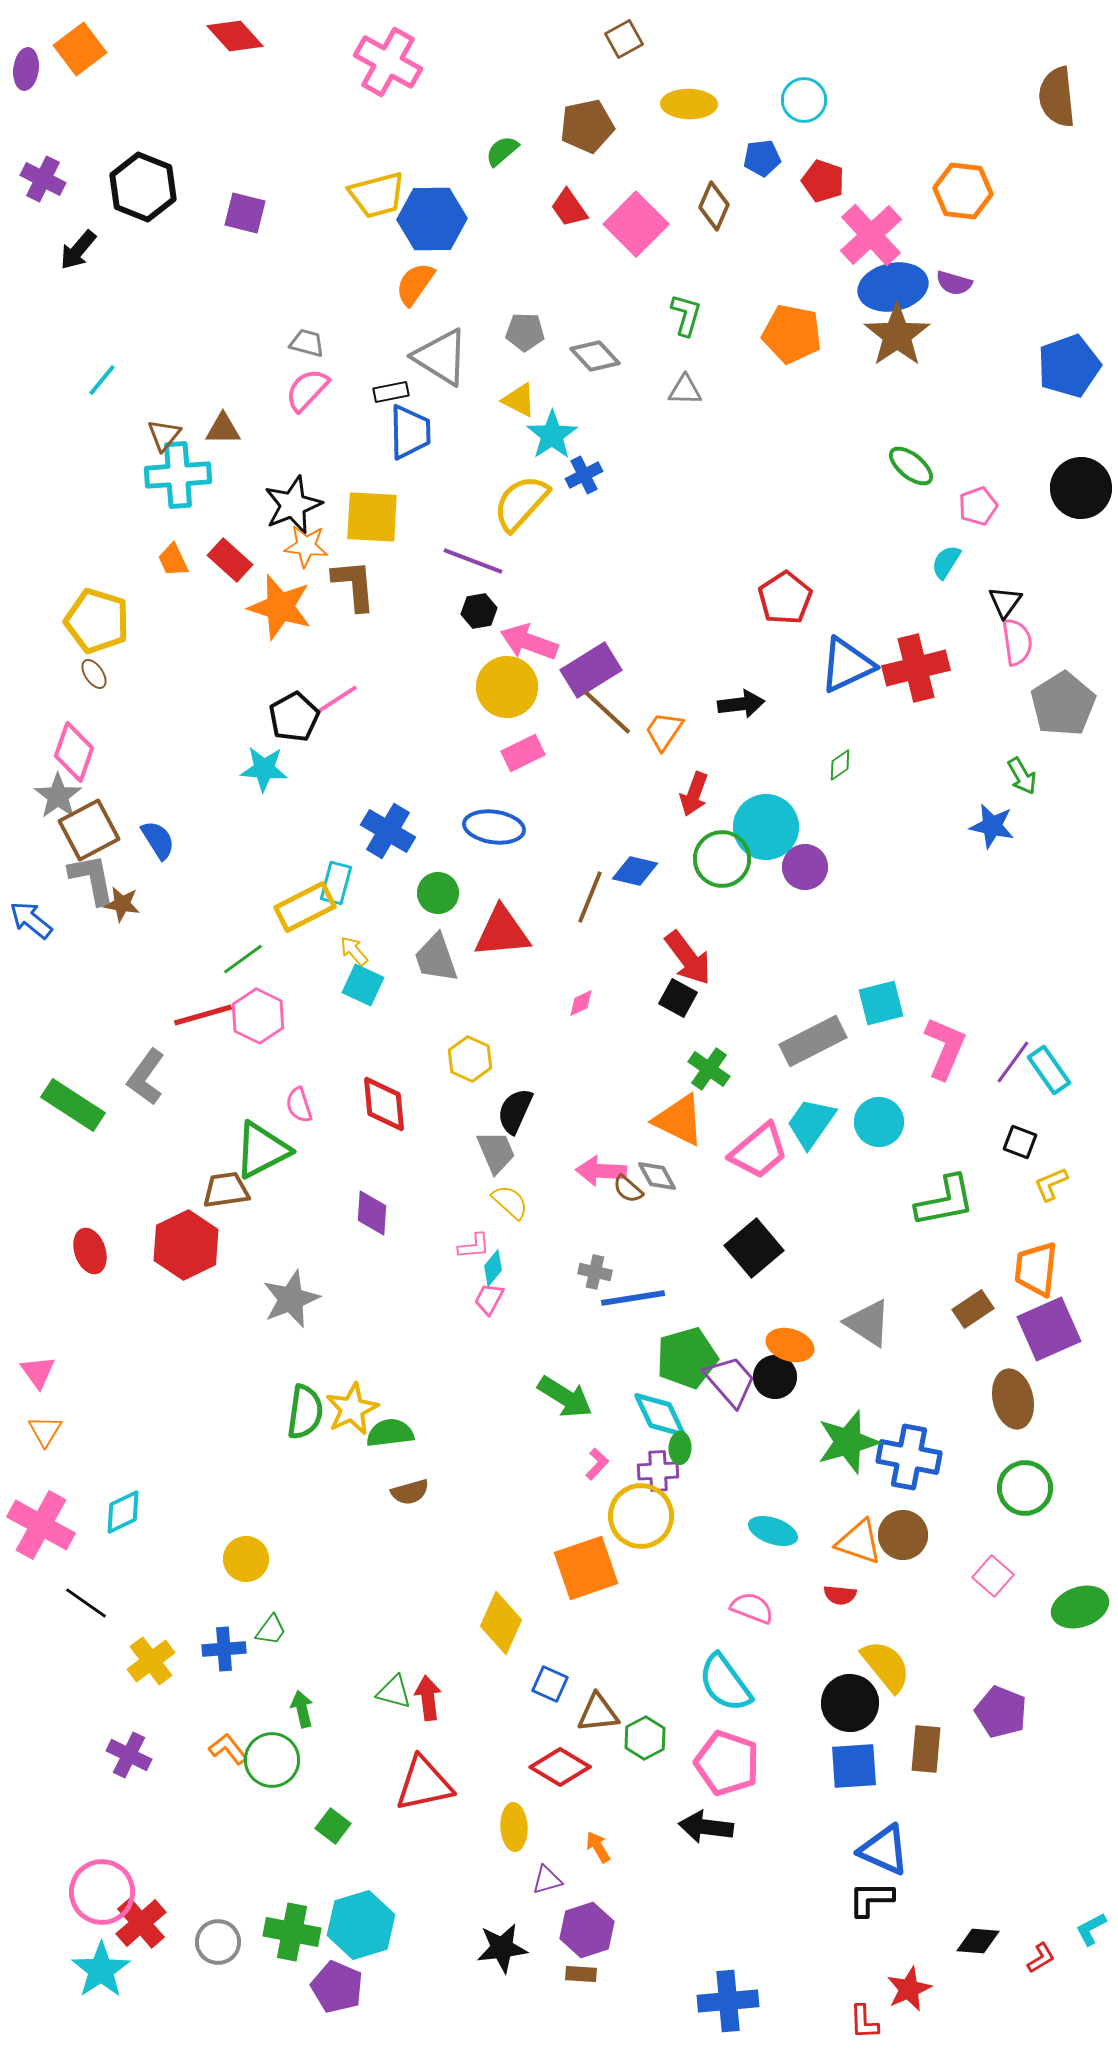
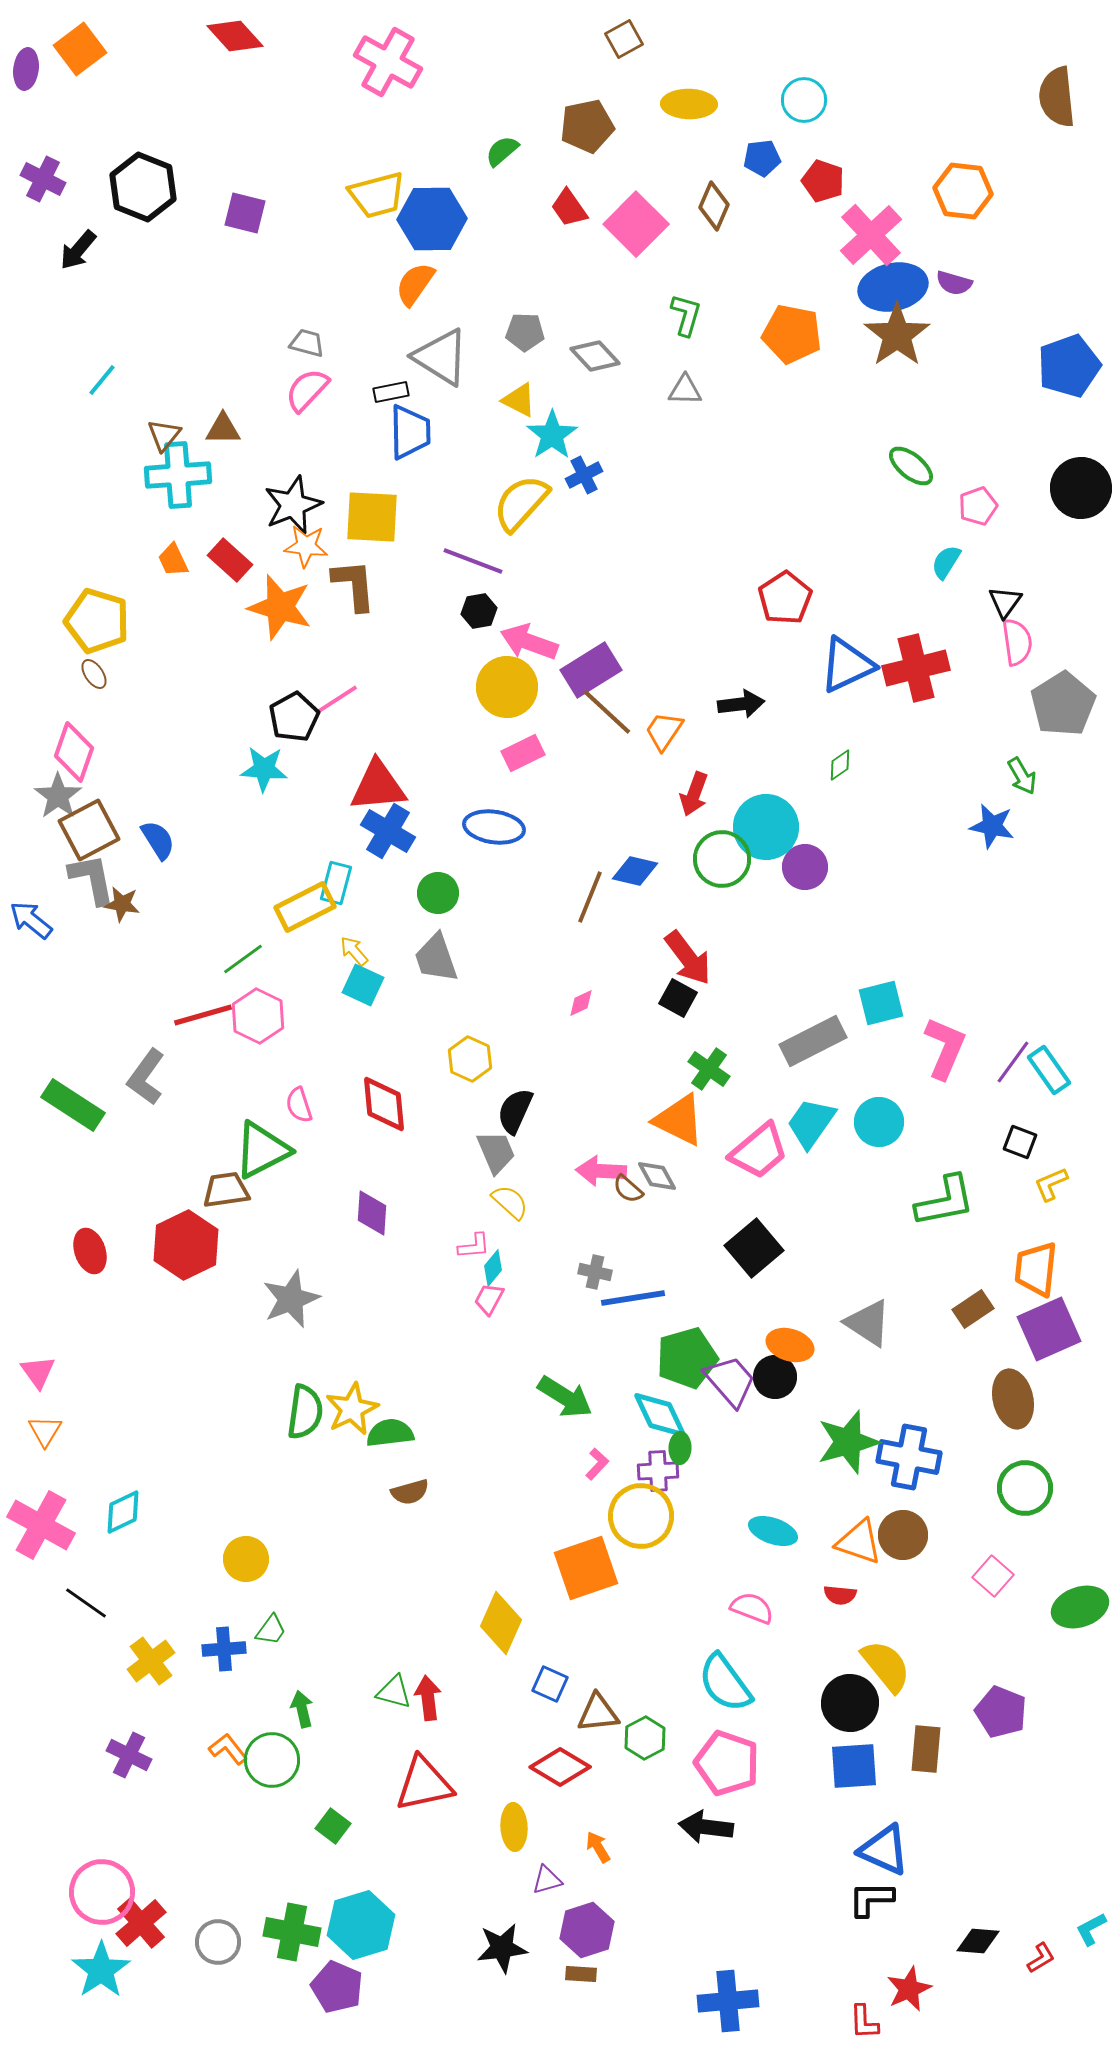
red triangle at (502, 932): moved 124 px left, 146 px up
